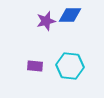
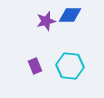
purple rectangle: rotated 63 degrees clockwise
